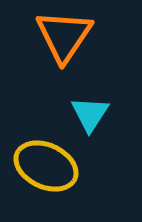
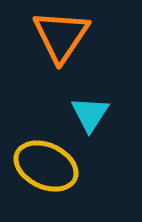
orange triangle: moved 3 px left
